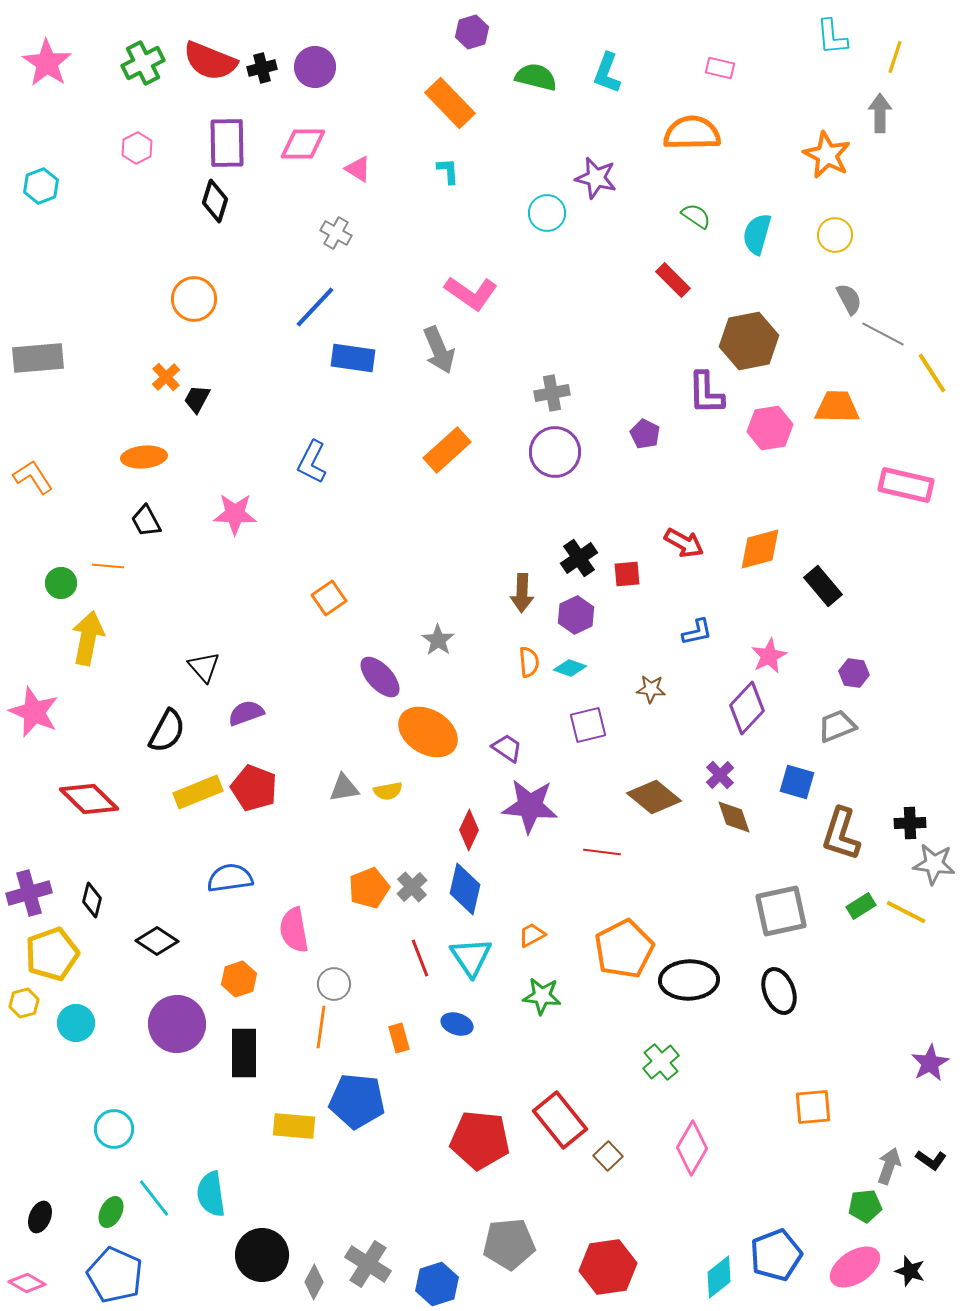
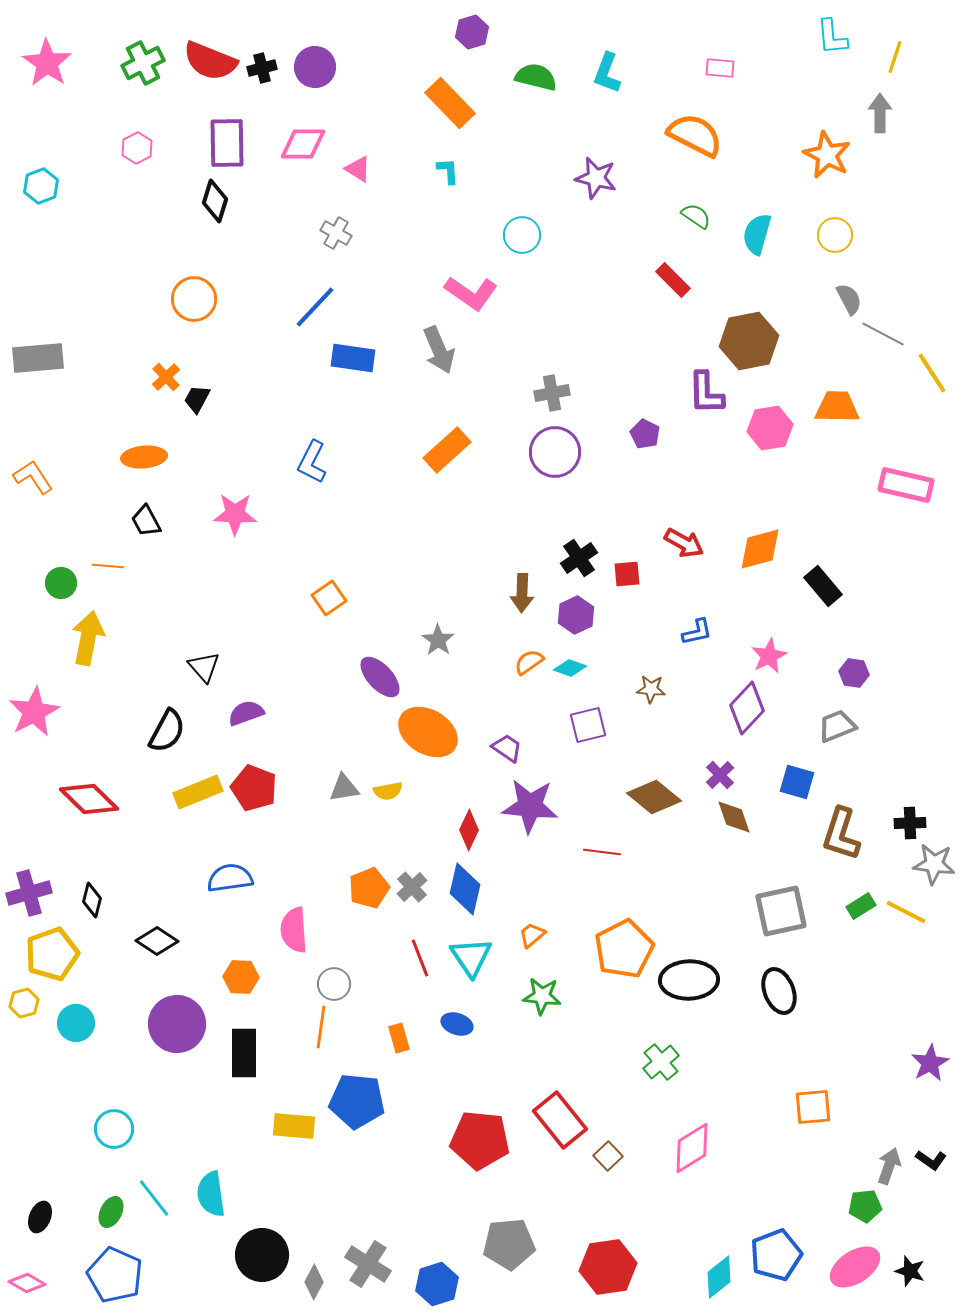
pink rectangle at (720, 68): rotated 8 degrees counterclockwise
orange semicircle at (692, 133): moved 3 px right, 2 px down; rotated 28 degrees clockwise
cyan circle at (547, 213): moved 25 px left, 22 px down
orange semicircle at (529, 662): rotated 120 degrees counterclockwise
pink star at (34, 712): rotated 21 degrees clockwise
pink semicircle at (294, 930): rotated 6 degrees clockwise
orange trapezoid at (532, 935): rotated 12 degrees counterclockwise
orange hexagon at (239, 979): moved 2 px right, 2 px up; rotated 20 degrees clockwise
pink diamond at (692, 1148): rotated 28 degrees clockwise
